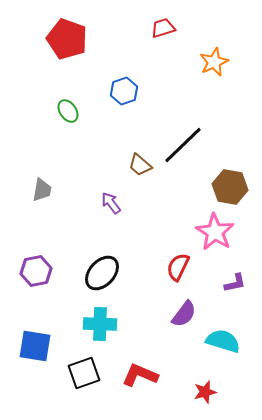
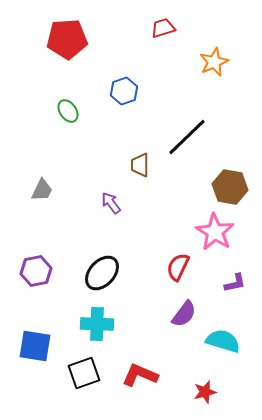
red pentagon: rotated 24 degrees counterclockwise
black line: moved 4 px right, 8 px up
brown trapezoid: rotated 50 degrees clockwise
gray trapezoid: rotated 15 degrees clockwise
cyan cross: moved 3 px left
